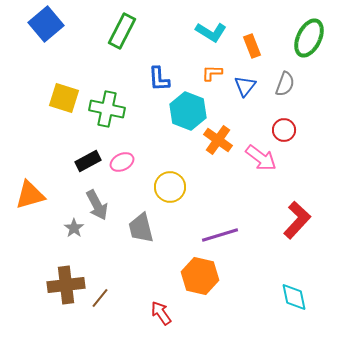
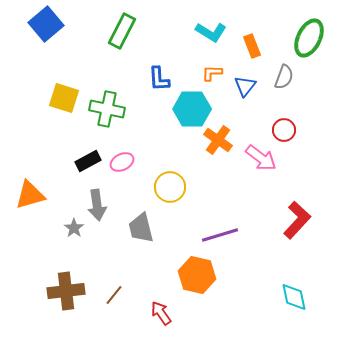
gray semicircle: moved 1 px left, 7 px up
cyan hexagon: moved 4 px right, 2 px up; rotated 21 degrees counterclockwise
gray arrow: rotated 20 degrees clockwise
orange hexagon: moved 3 px left, 1 px up
brown cross: moved 6 px down
brown line: moved 14 px right, 3 px up
